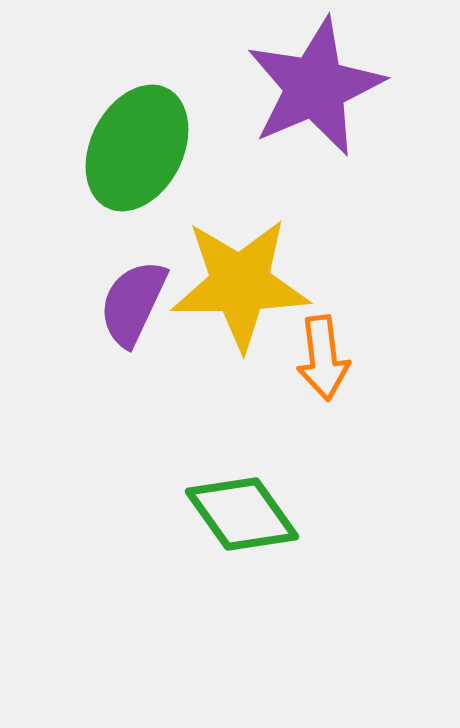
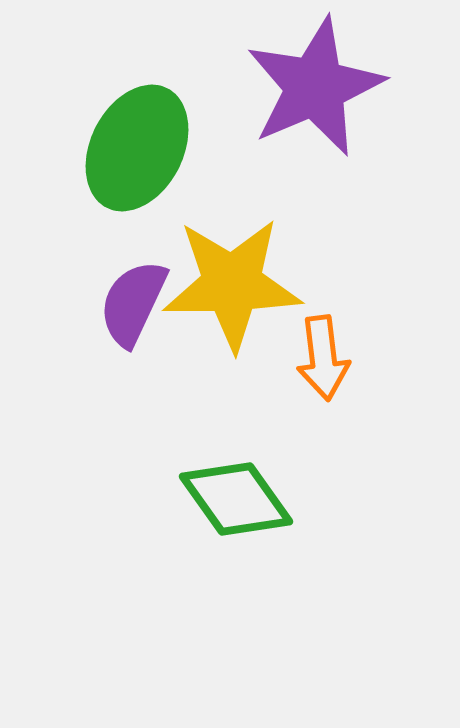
yellow star: moved 8 px left
green diamond: moved 6 px left, 15 px up
